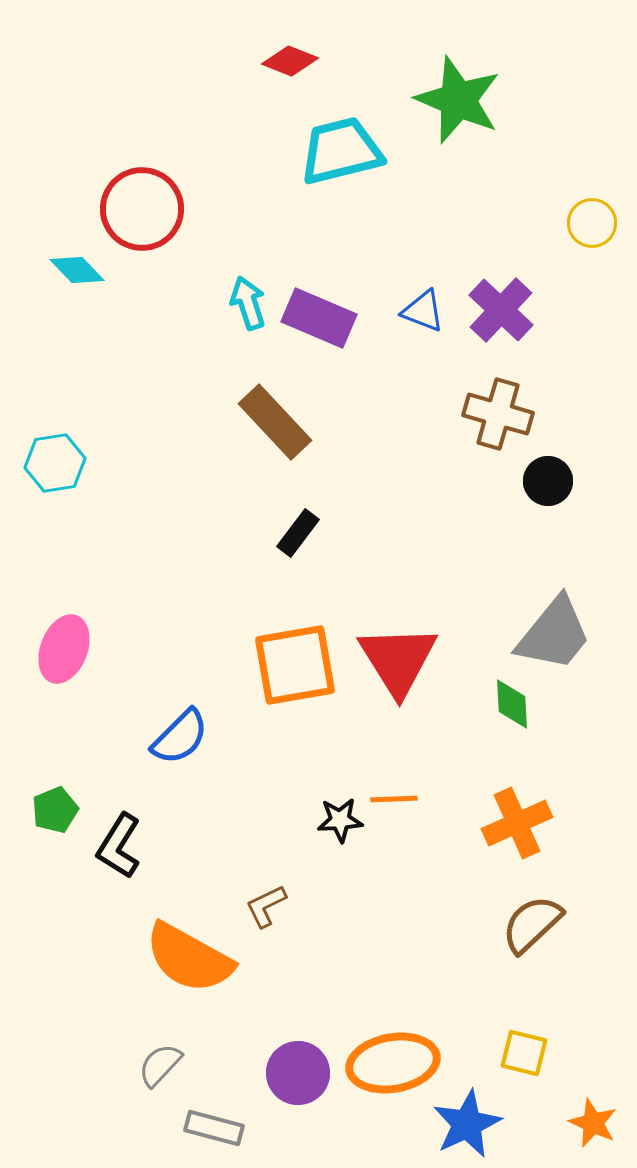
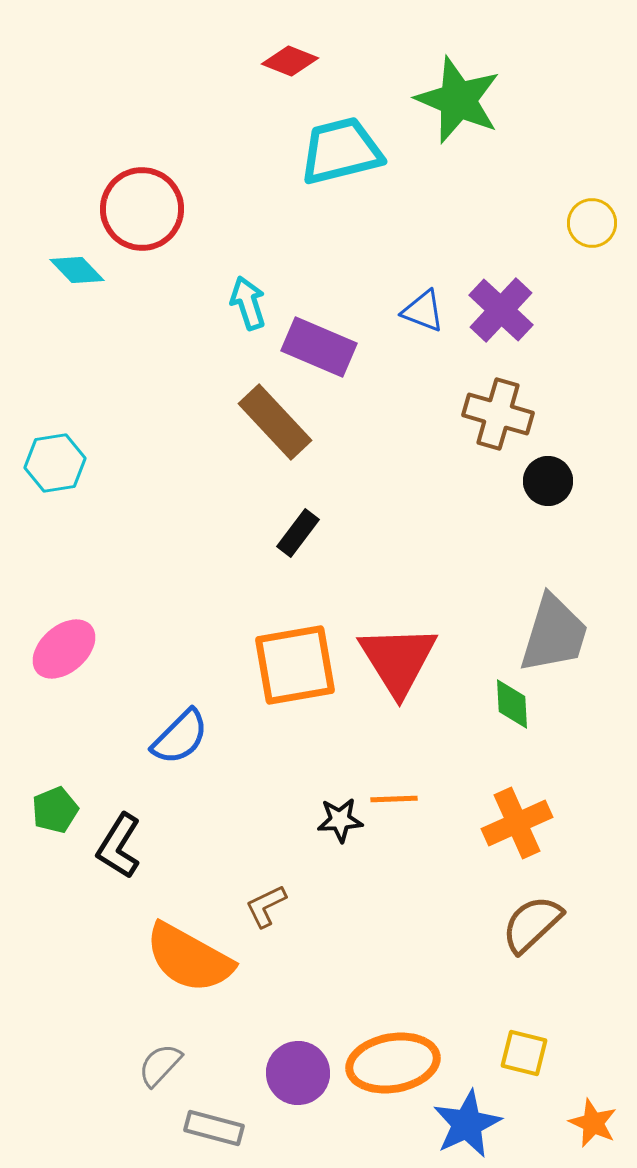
purple rectangle: moved 29 px down
gray trapezoid: rotated 22 degrees counterclockwise
pink ellipse: rotated 28 degrees clockwise
